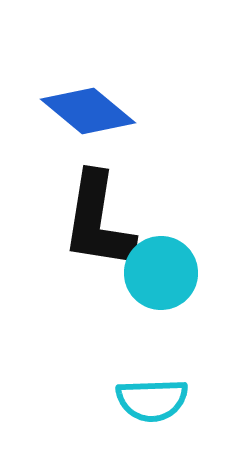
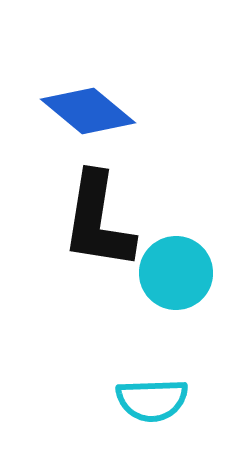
cyan circle: moved 15 px right
